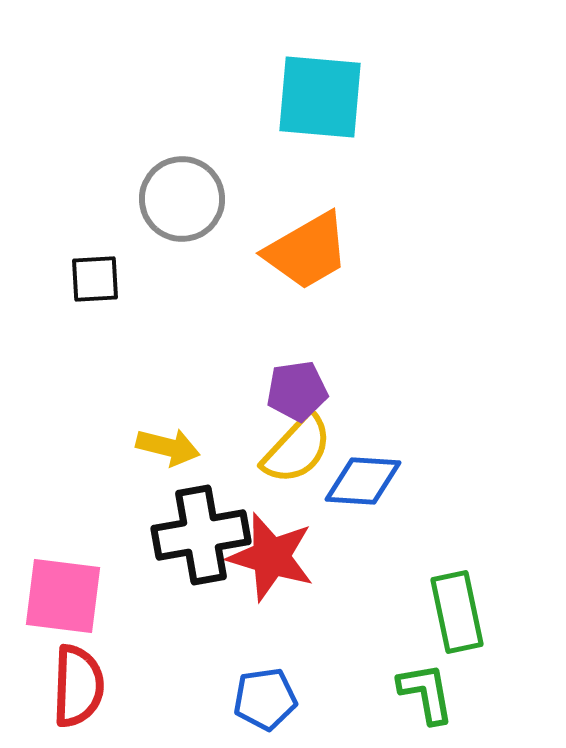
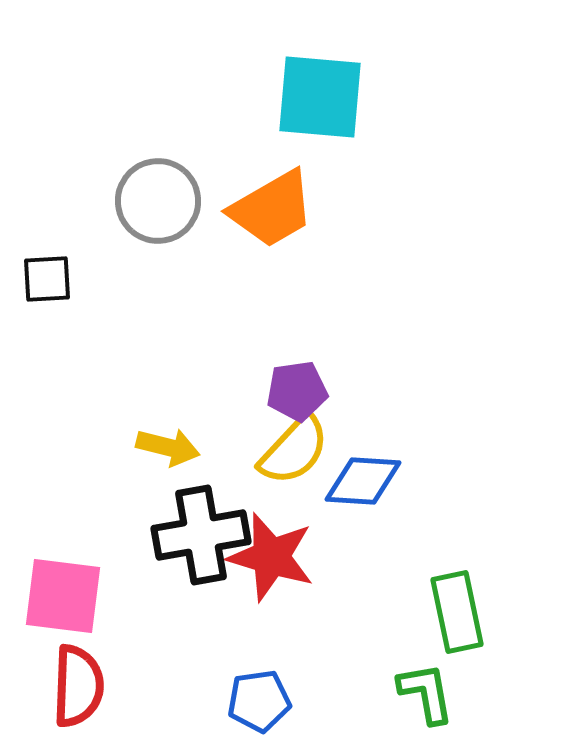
gray circle: moved 24 px left, 2 px down
orange trapezoid: moved 35 px left, 42 px up
black square: moved 48 px left
yellow semicircle: moved 3 px left, 1 px down
blue pentagon: moved 6 px left, 2 px down
